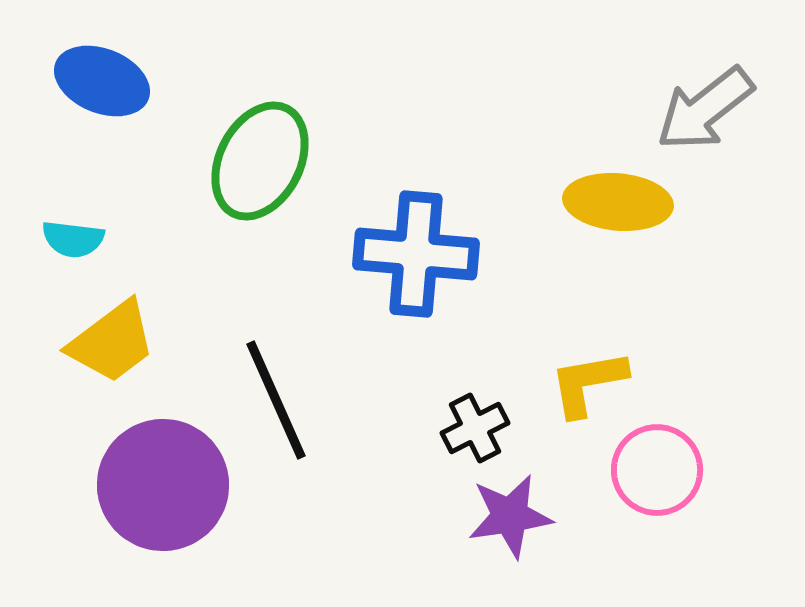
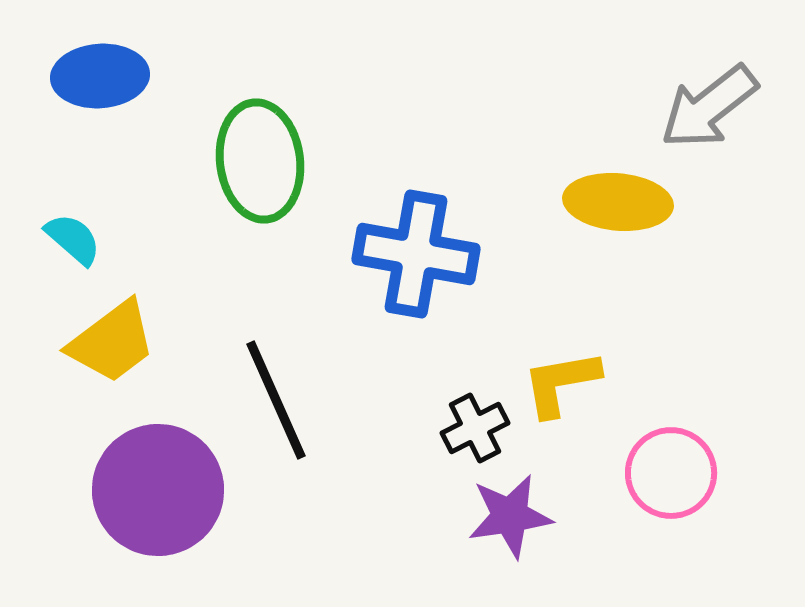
blue ellipse: moved 2 px left, 5 px up; rotated 26 degrees counterclockwise
gray arrow: moved 4 px right, 2 px up
green ellipse: rotated 34 degrees counterclockwise
cyan semicircle: rotated 146 degrees counterclockwise
blue cross: rotated 5 degrees clockwise
yellow L-shape: moved 27 px left
pink circle: moved 14 px right, 3 px down
purple circle: moved 5 px left, 5 px down
